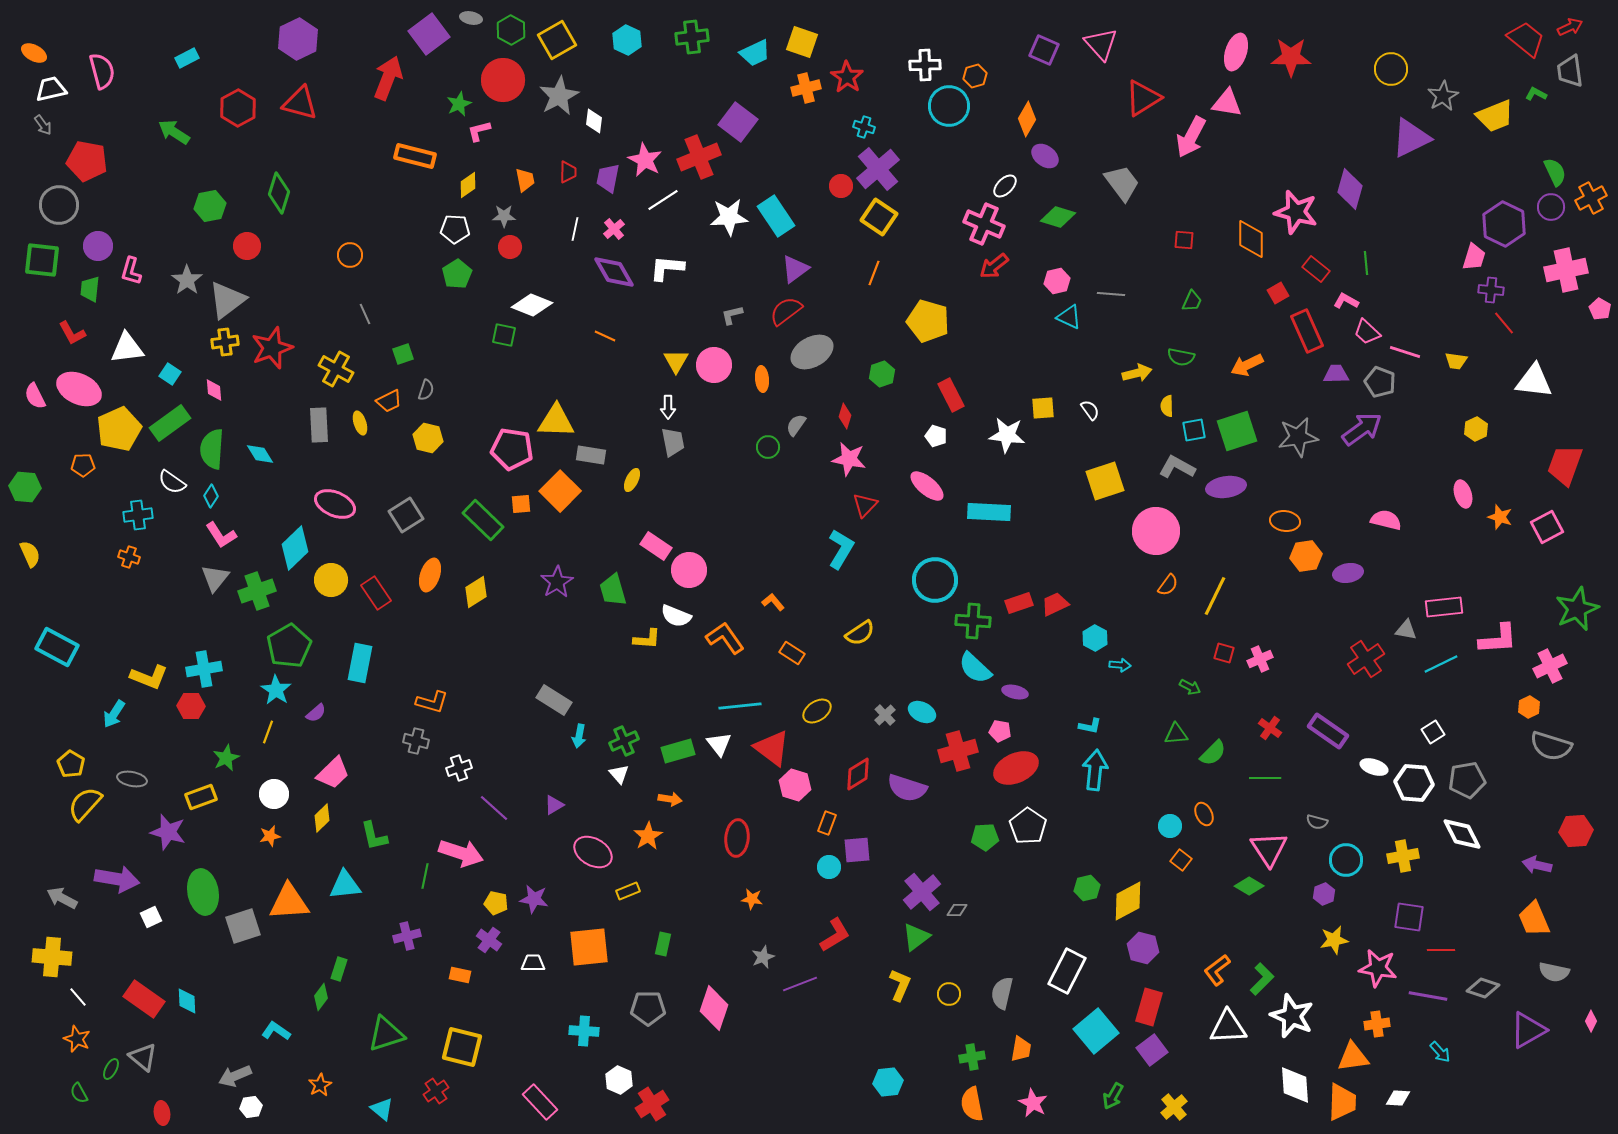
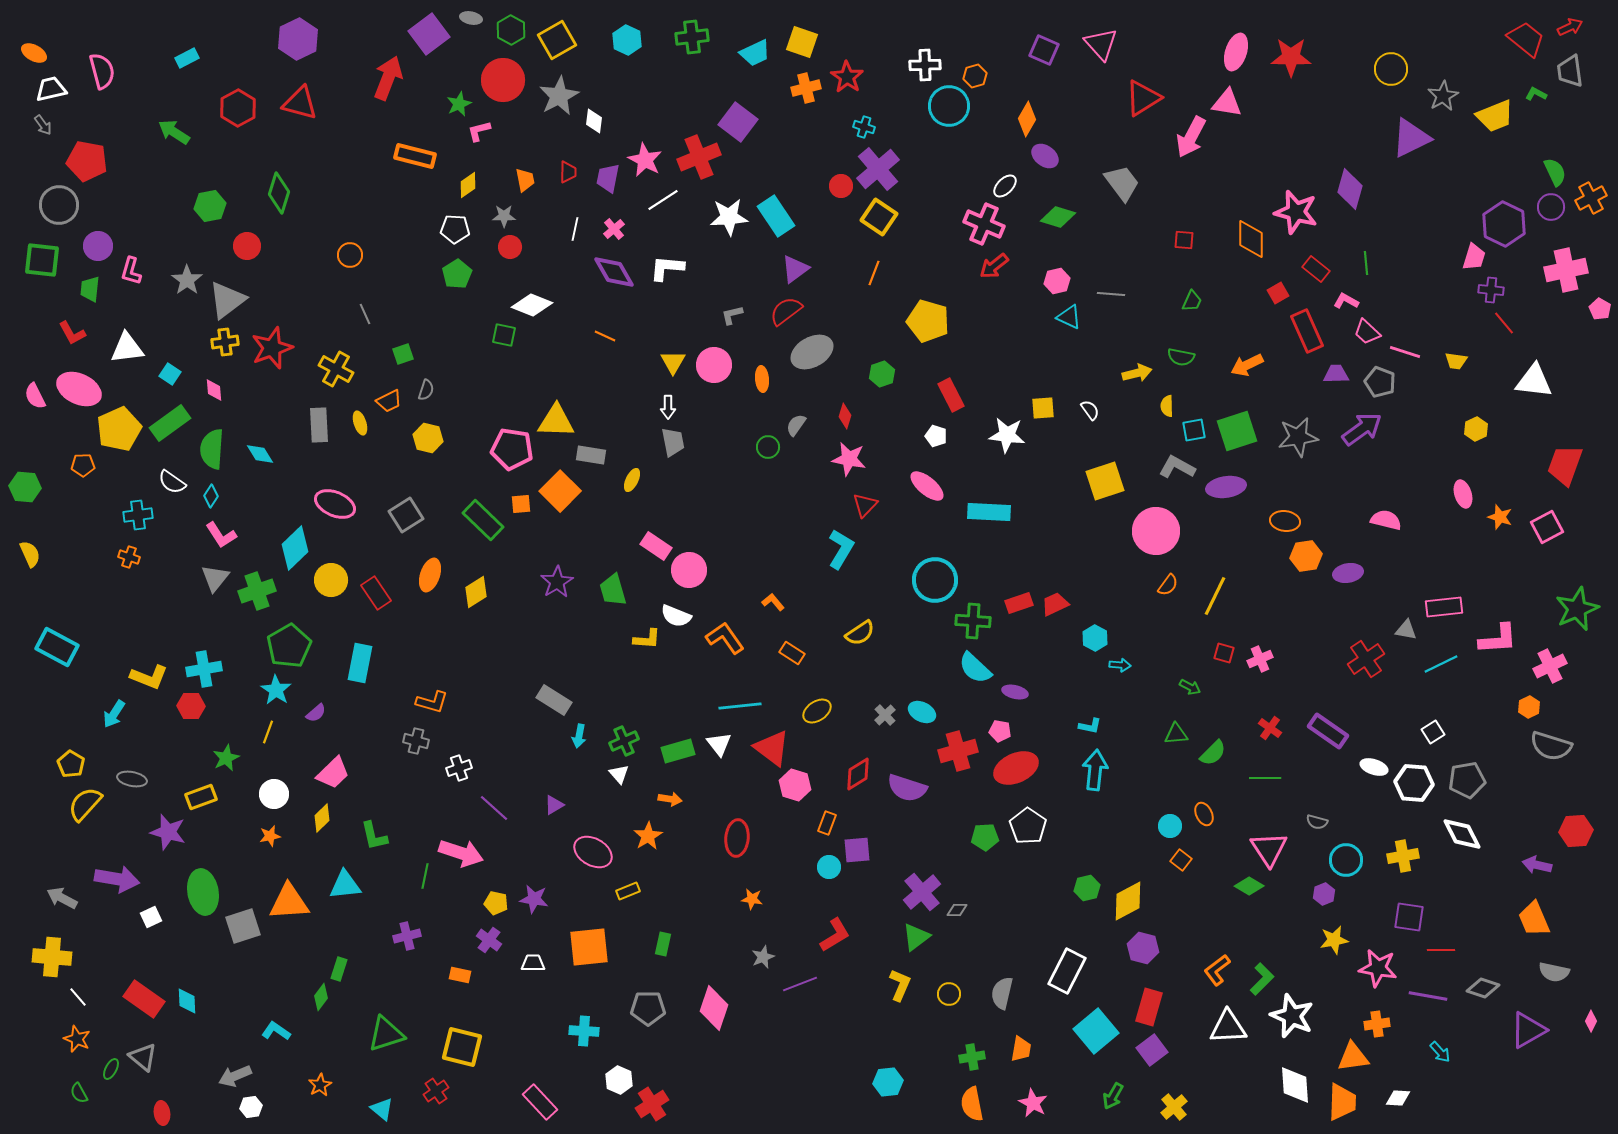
yellow triangle at (676, 361): moved 3 px left, 1 px down
